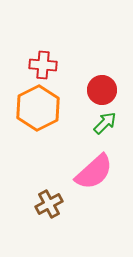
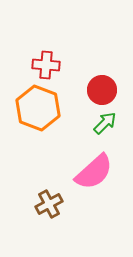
red cross: moved 3 px right
orange hexagon: rotated 12 degrees counterclockwise
